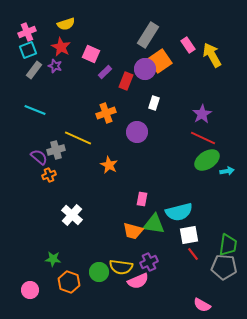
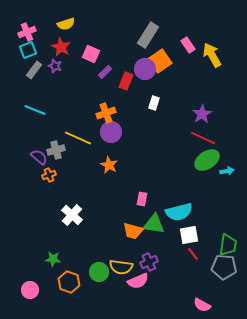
purple circle at (137, 132): moved 26 px left
